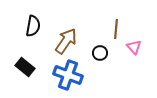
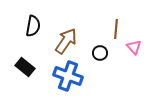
blue cross: moved 1 px down
